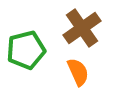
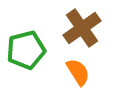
orange semicircle: rotated 8 degrees counterclockwise
